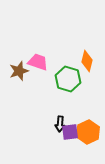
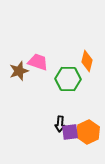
green hexagon: rotated 15 degrees counterclockwise
